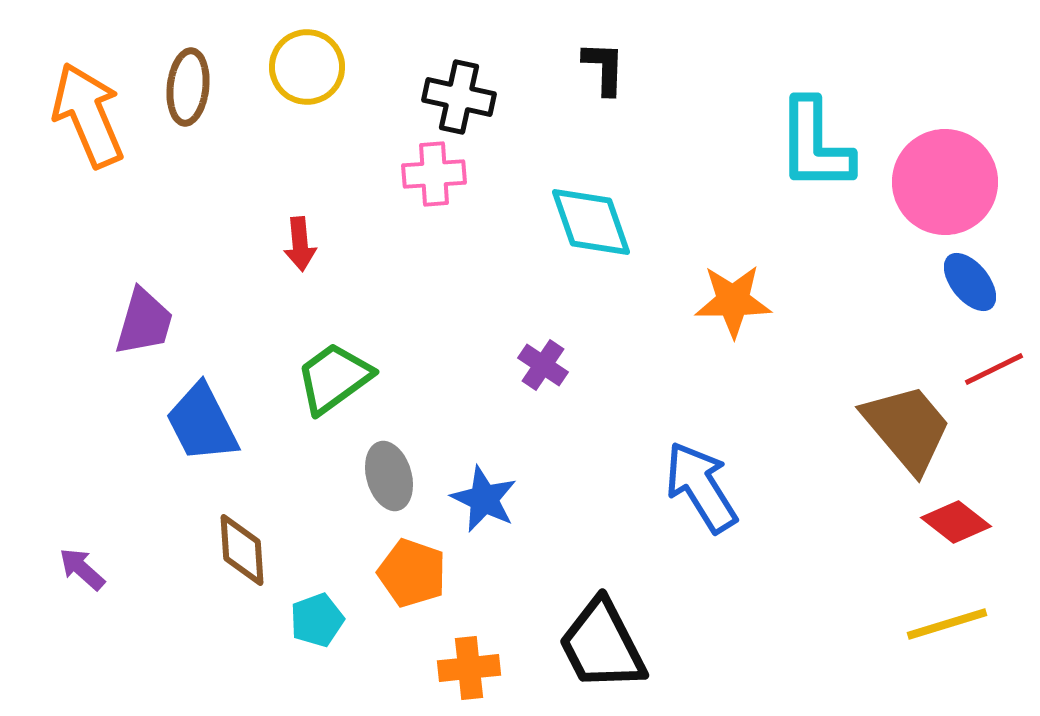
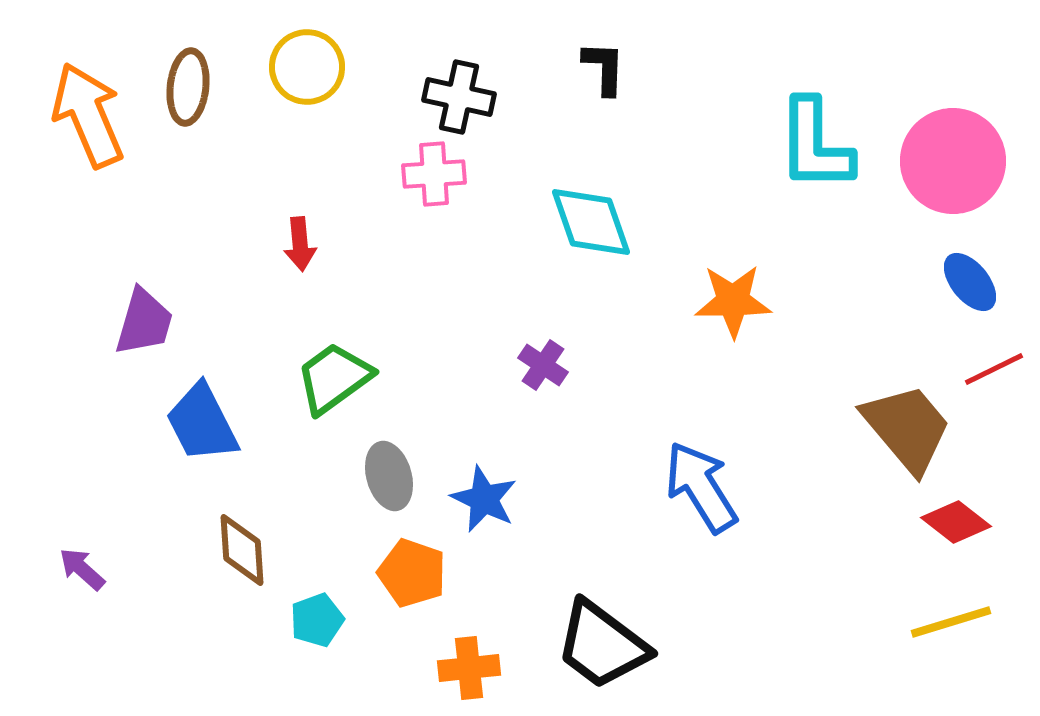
pink circle: moved 8 px right, 21 px up
yellow line: moved 4 px right, 2 px up
black trapezoid: rotated 26 degrees counterclockwise
